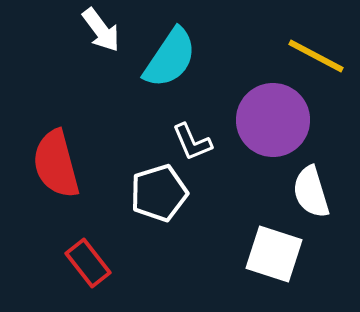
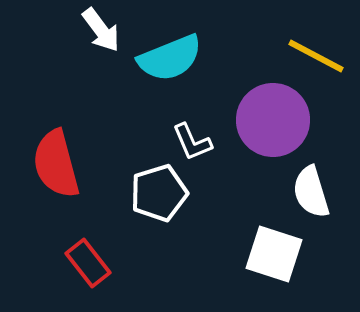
cyan semicircle: rotated 34 degrees clockwise
